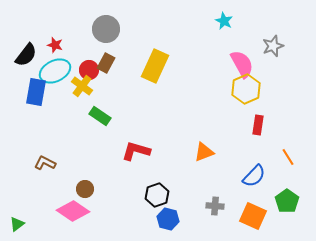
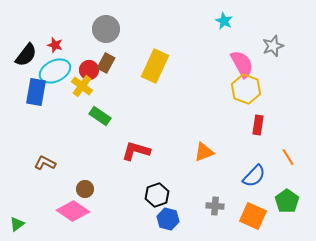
yellow hexagon: rotated 16 degrees counterclockwise
